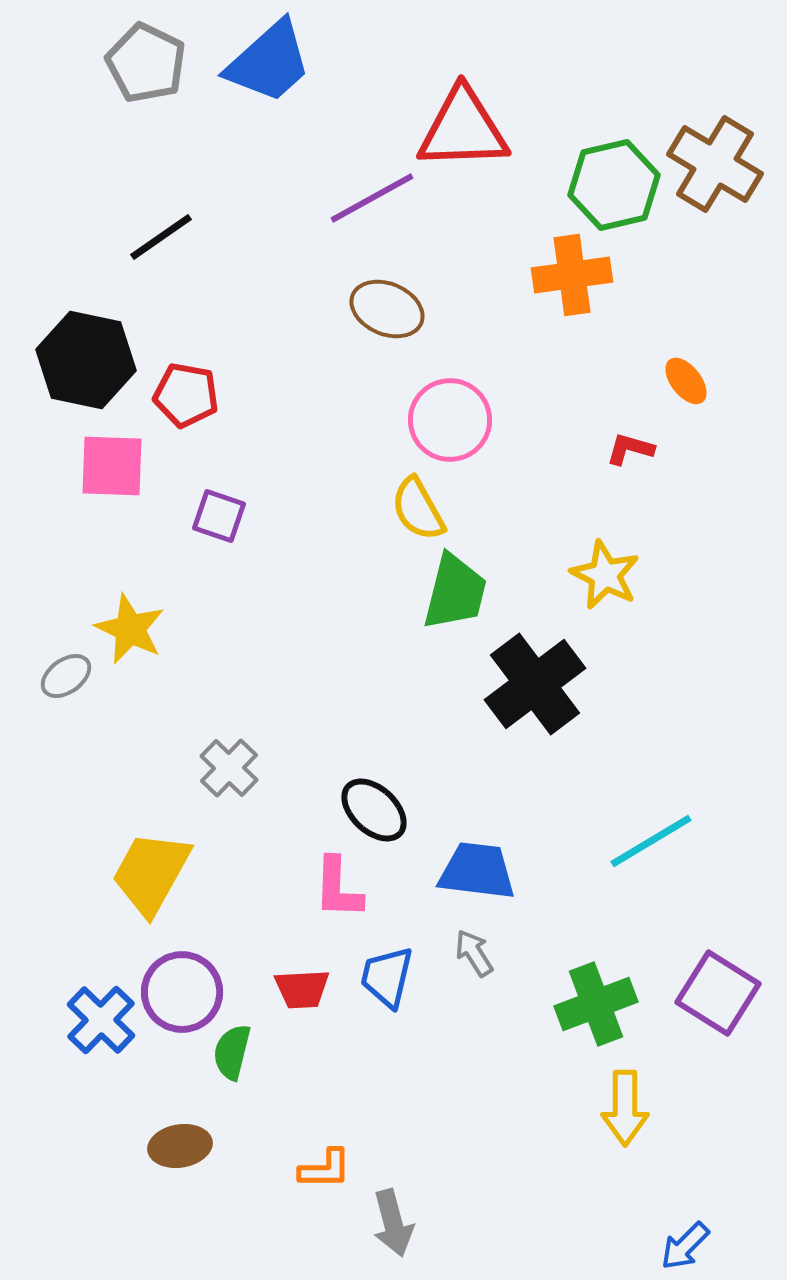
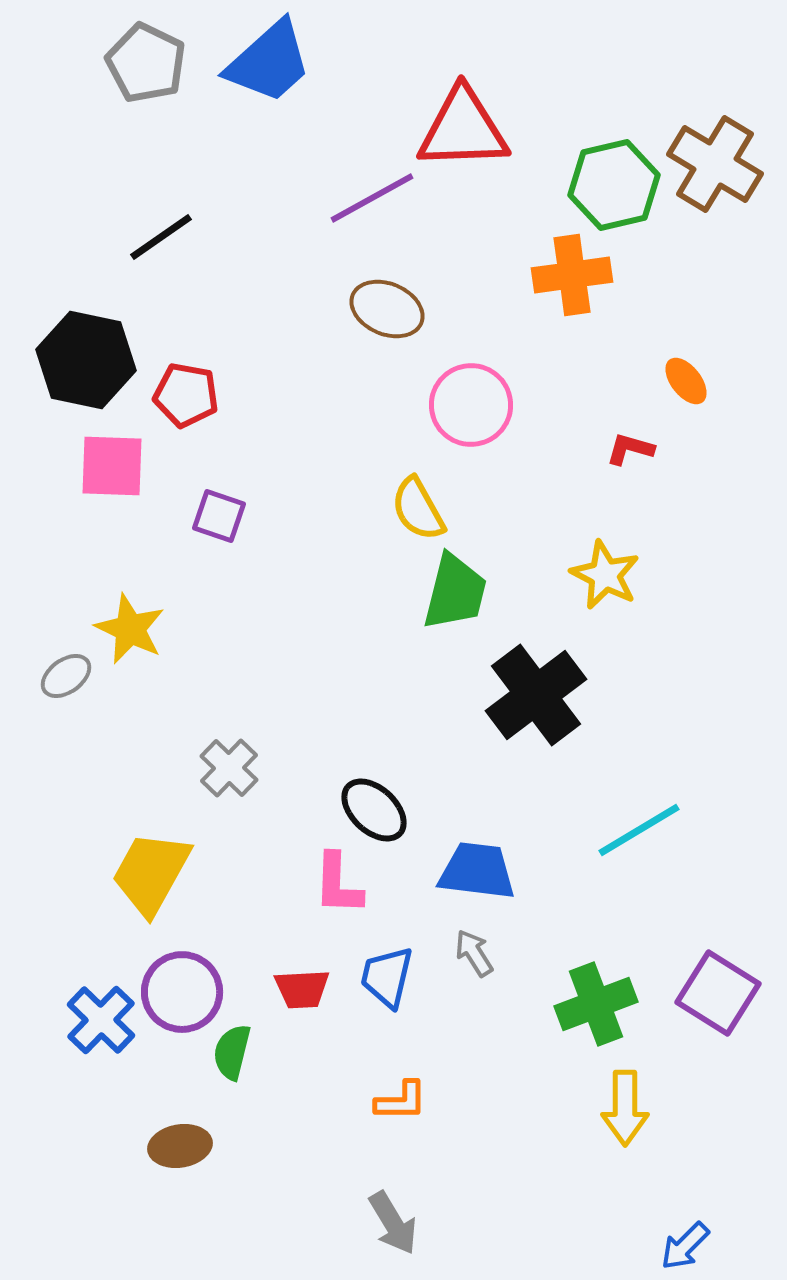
pink circle at (450, 420): moved 21 px right, 15 px up
black cross at (535, 684): moved 1 px right, 11 px down
cyan line at (651, 841): moved 12 px left, 11 px up
pink L-shape at (338, 888): moved 4 px up
orange L-shape at (325, 1169): moved 76 px right, 68 px up
gray arrow at (393, 1223): rotated 16 degrees counterclockwise
